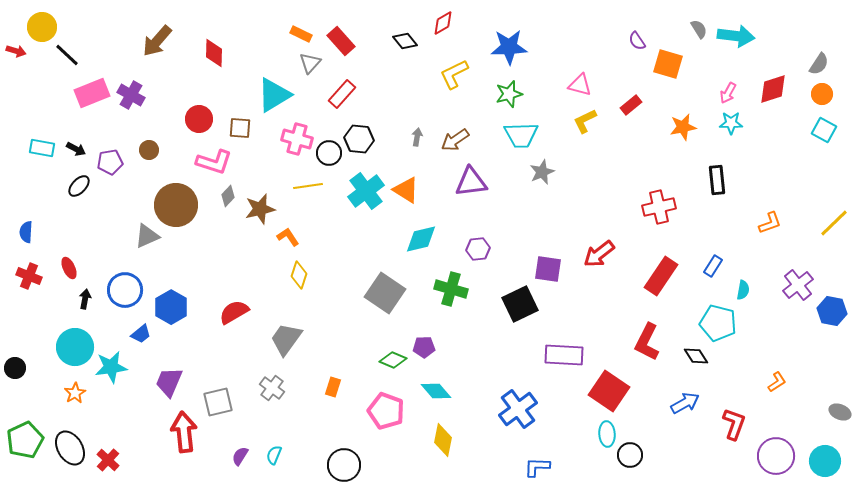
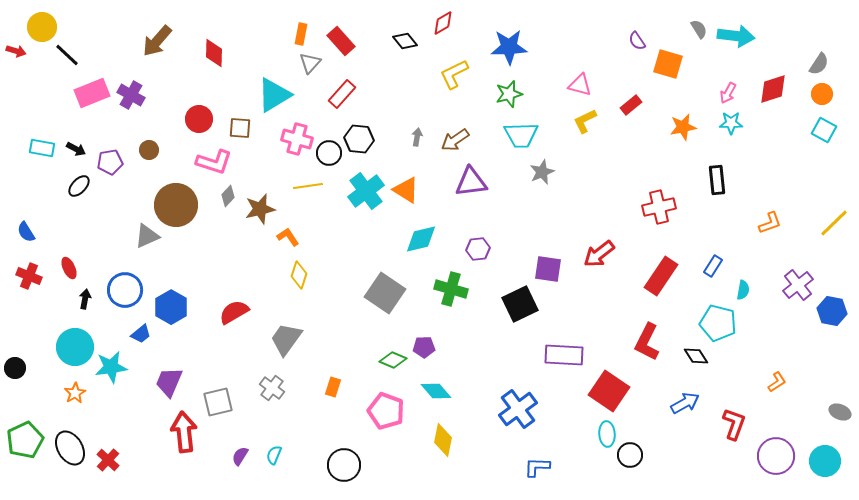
orange rectangle at (301, 34): rotated 75 degrees clockwise
blue semicircle at (26, 232): rotated 35 degrees counterclockwise
